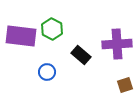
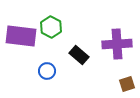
green hexagon: moved 1 px left, 2 px up
black rectangle: moved 2 px left
blue circle: moved 1 px up
brown square: moved 2 px right, 1 px up
